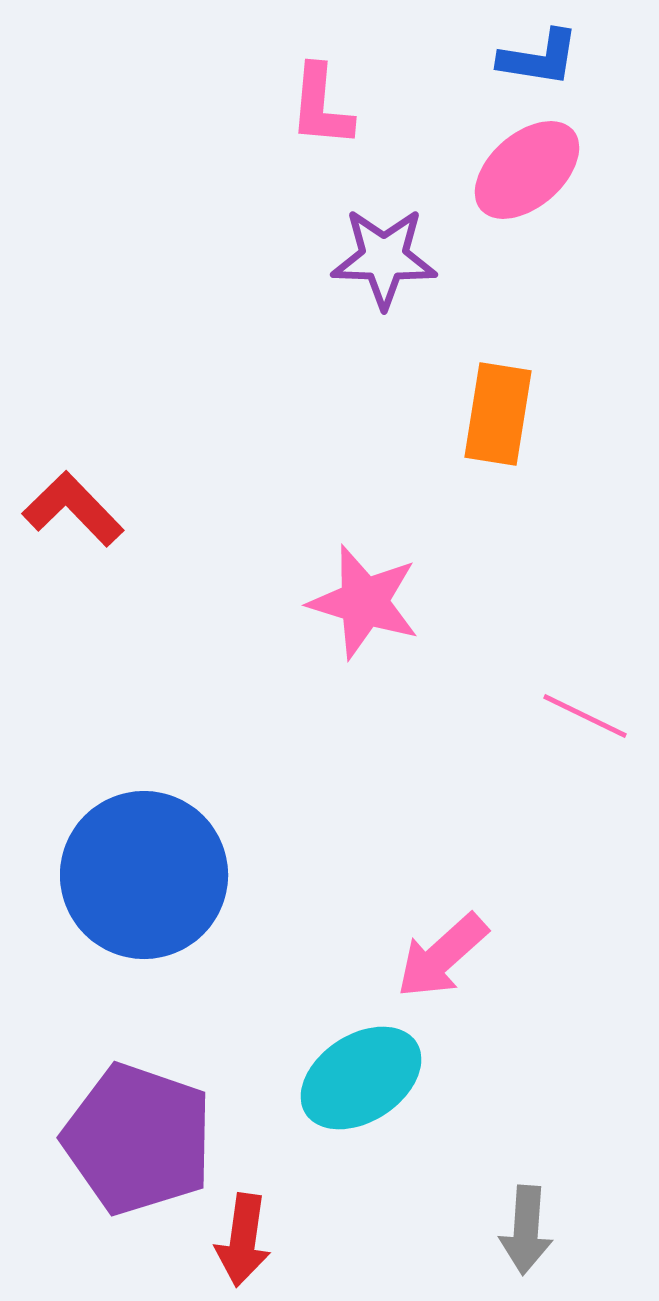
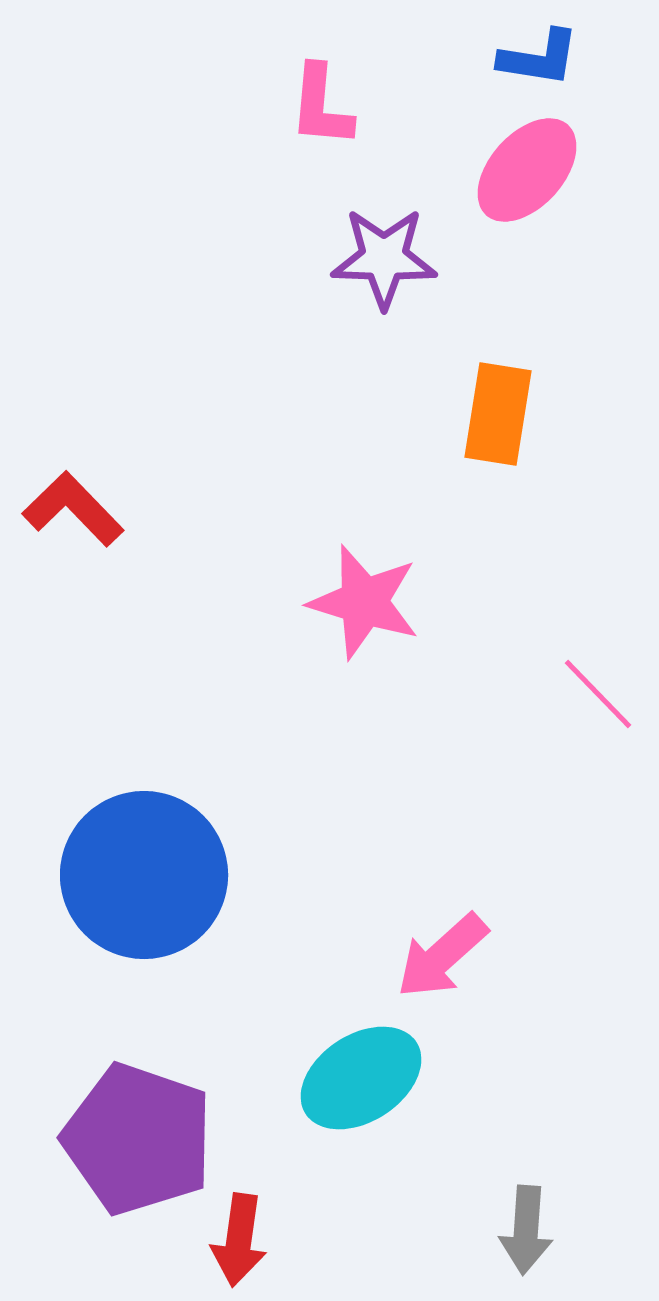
pink ellipse: rotated 7 degrees counterclockwise
pink line: moved 13 px right, 22 px up; rotated 20 degrees clockwise
red arrow: moved 4 px left
